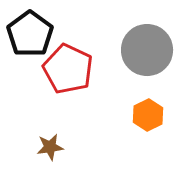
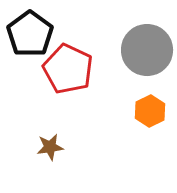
orange hexagon: moved 2 px right, 4 px up
